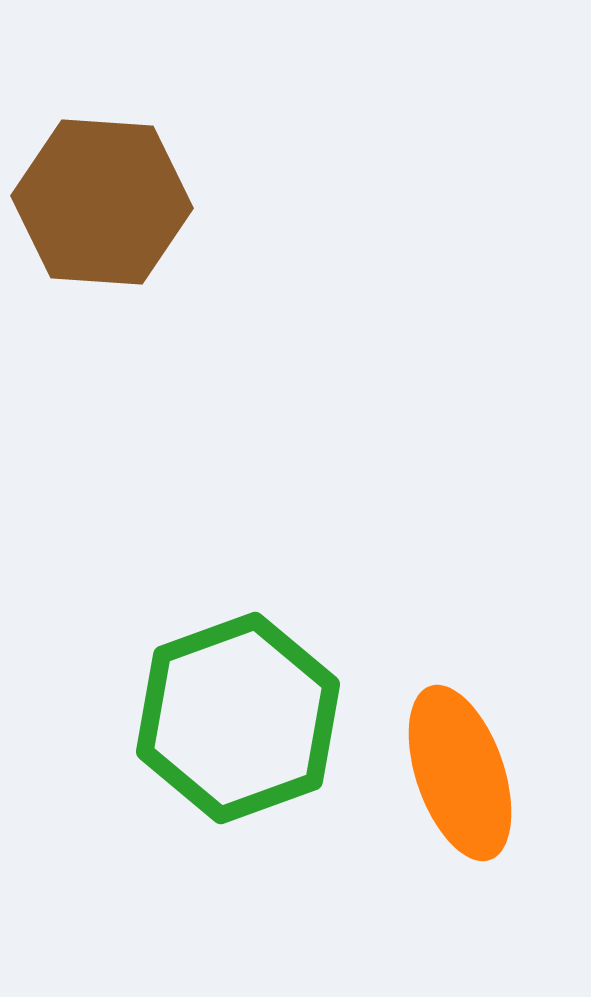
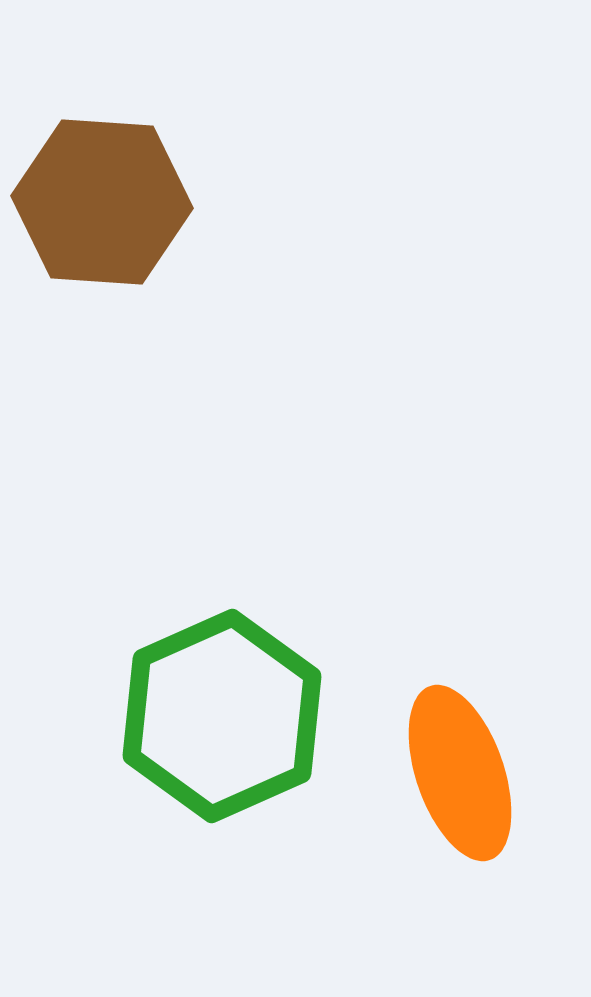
green hexagon: moved 16 px left, 2 px up; rotated 4 degrees counterclockwise
